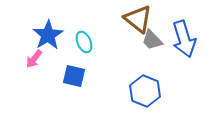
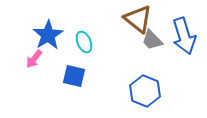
blue arrow: moved 3 px up
